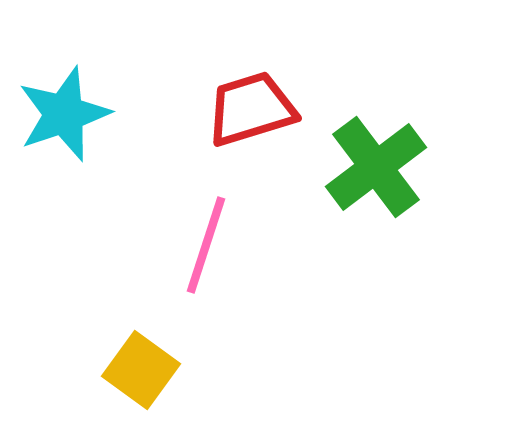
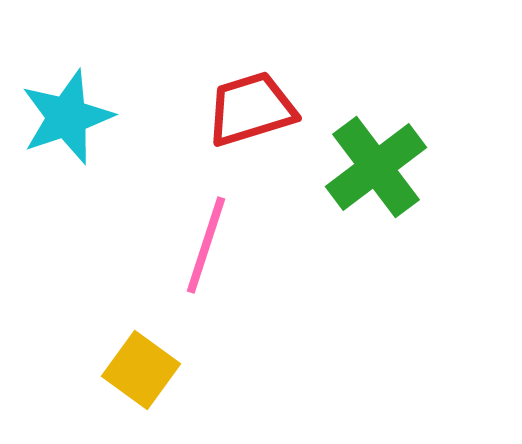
cyan star: moved 3 px right, 3 px down
